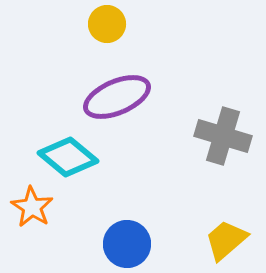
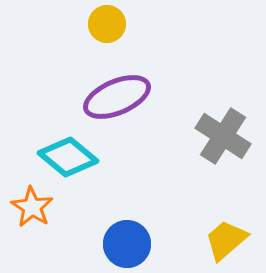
gray cross: rotated 16 degrees clockwise
